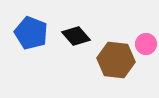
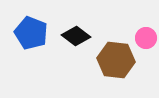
black diamond: rotated 12 degrees counterclockwise
pink circle: moved 6 px up
